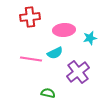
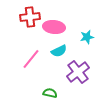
pink ellipse: moved 10 px left, 3 px up; rotated 10 degrees clockwise
cyan star: moved 3 px left, 1 px up
cyan semicircle: moved 4 px right, 2 px up
pink line: rotated 60 degrees counterclockwise
green semicircle: moved 2 px right
